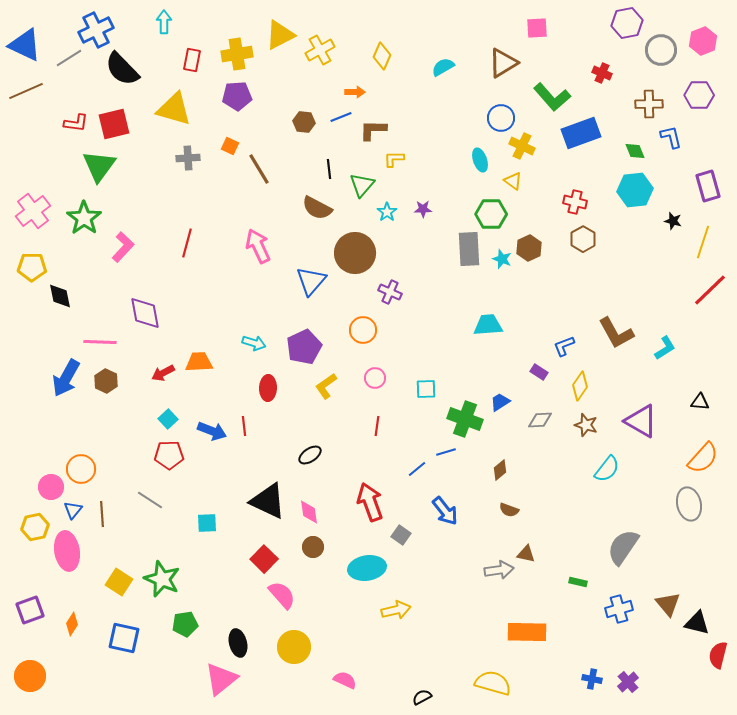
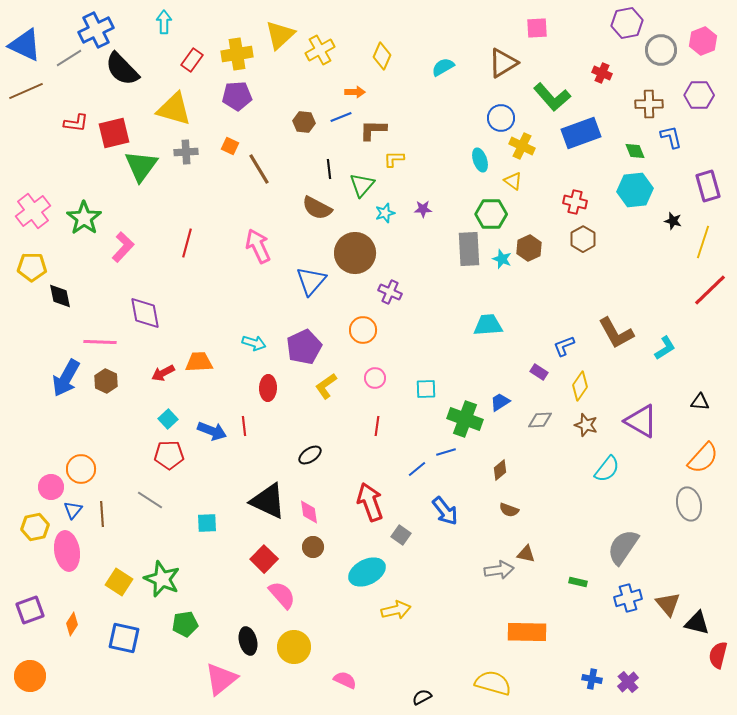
yellow triangle at (280, 35): rotated 16 degrees counterclockwise
red rectangle at (192, 60): rotated 25 degrees clockwise
red square at (114, 124): moved 9 px down
gray cross at (188, 158): moved 2 px left, 6 px up
green triangle at (99, 166): moved 42 px right
cyan star at (387, 212): moved 2 px left, 1 px down; rotated 18 degrees clockwise
cyan ellipse at (367, 568): moved 4 px down; rotated 18 degrees counterclockwise
blue cross at (619, 609): moved 9 px right, 11 px up
black ellipse at (238, 643): moved 10 px right, 2 px up
